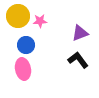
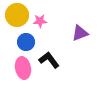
yellow circle: moved 1 px left, 1 px up
blue circle: moved 3 px up
black L-shape: moved 29 px left
pink ellipse: moved 1 px up
